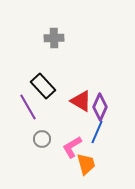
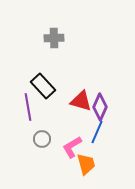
red triangle: rotated 15 degrees counterclockwise
purple line: rotated 20 degrees clockwise
